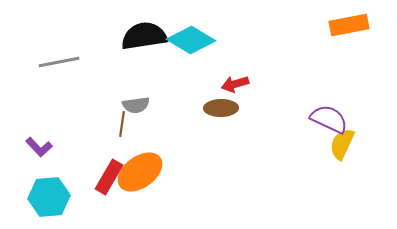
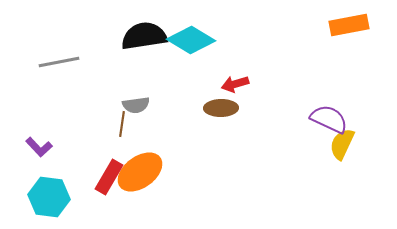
cyan hexagon: rotated 12 degrees clockwise
